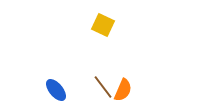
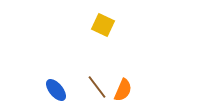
brown line: moved 6 px left
